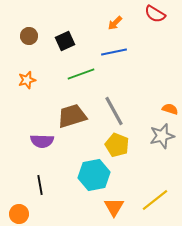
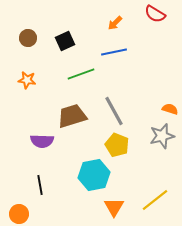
brown circle: moved 1 px left, 2 px down
orange star: rotated 24 degrees clockwise
